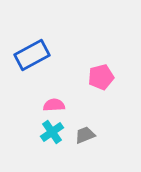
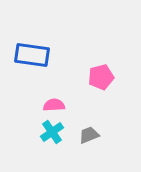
blue rectangle: rotated 36 degrees clockwise
gray trapezoid: moved 4 px right
